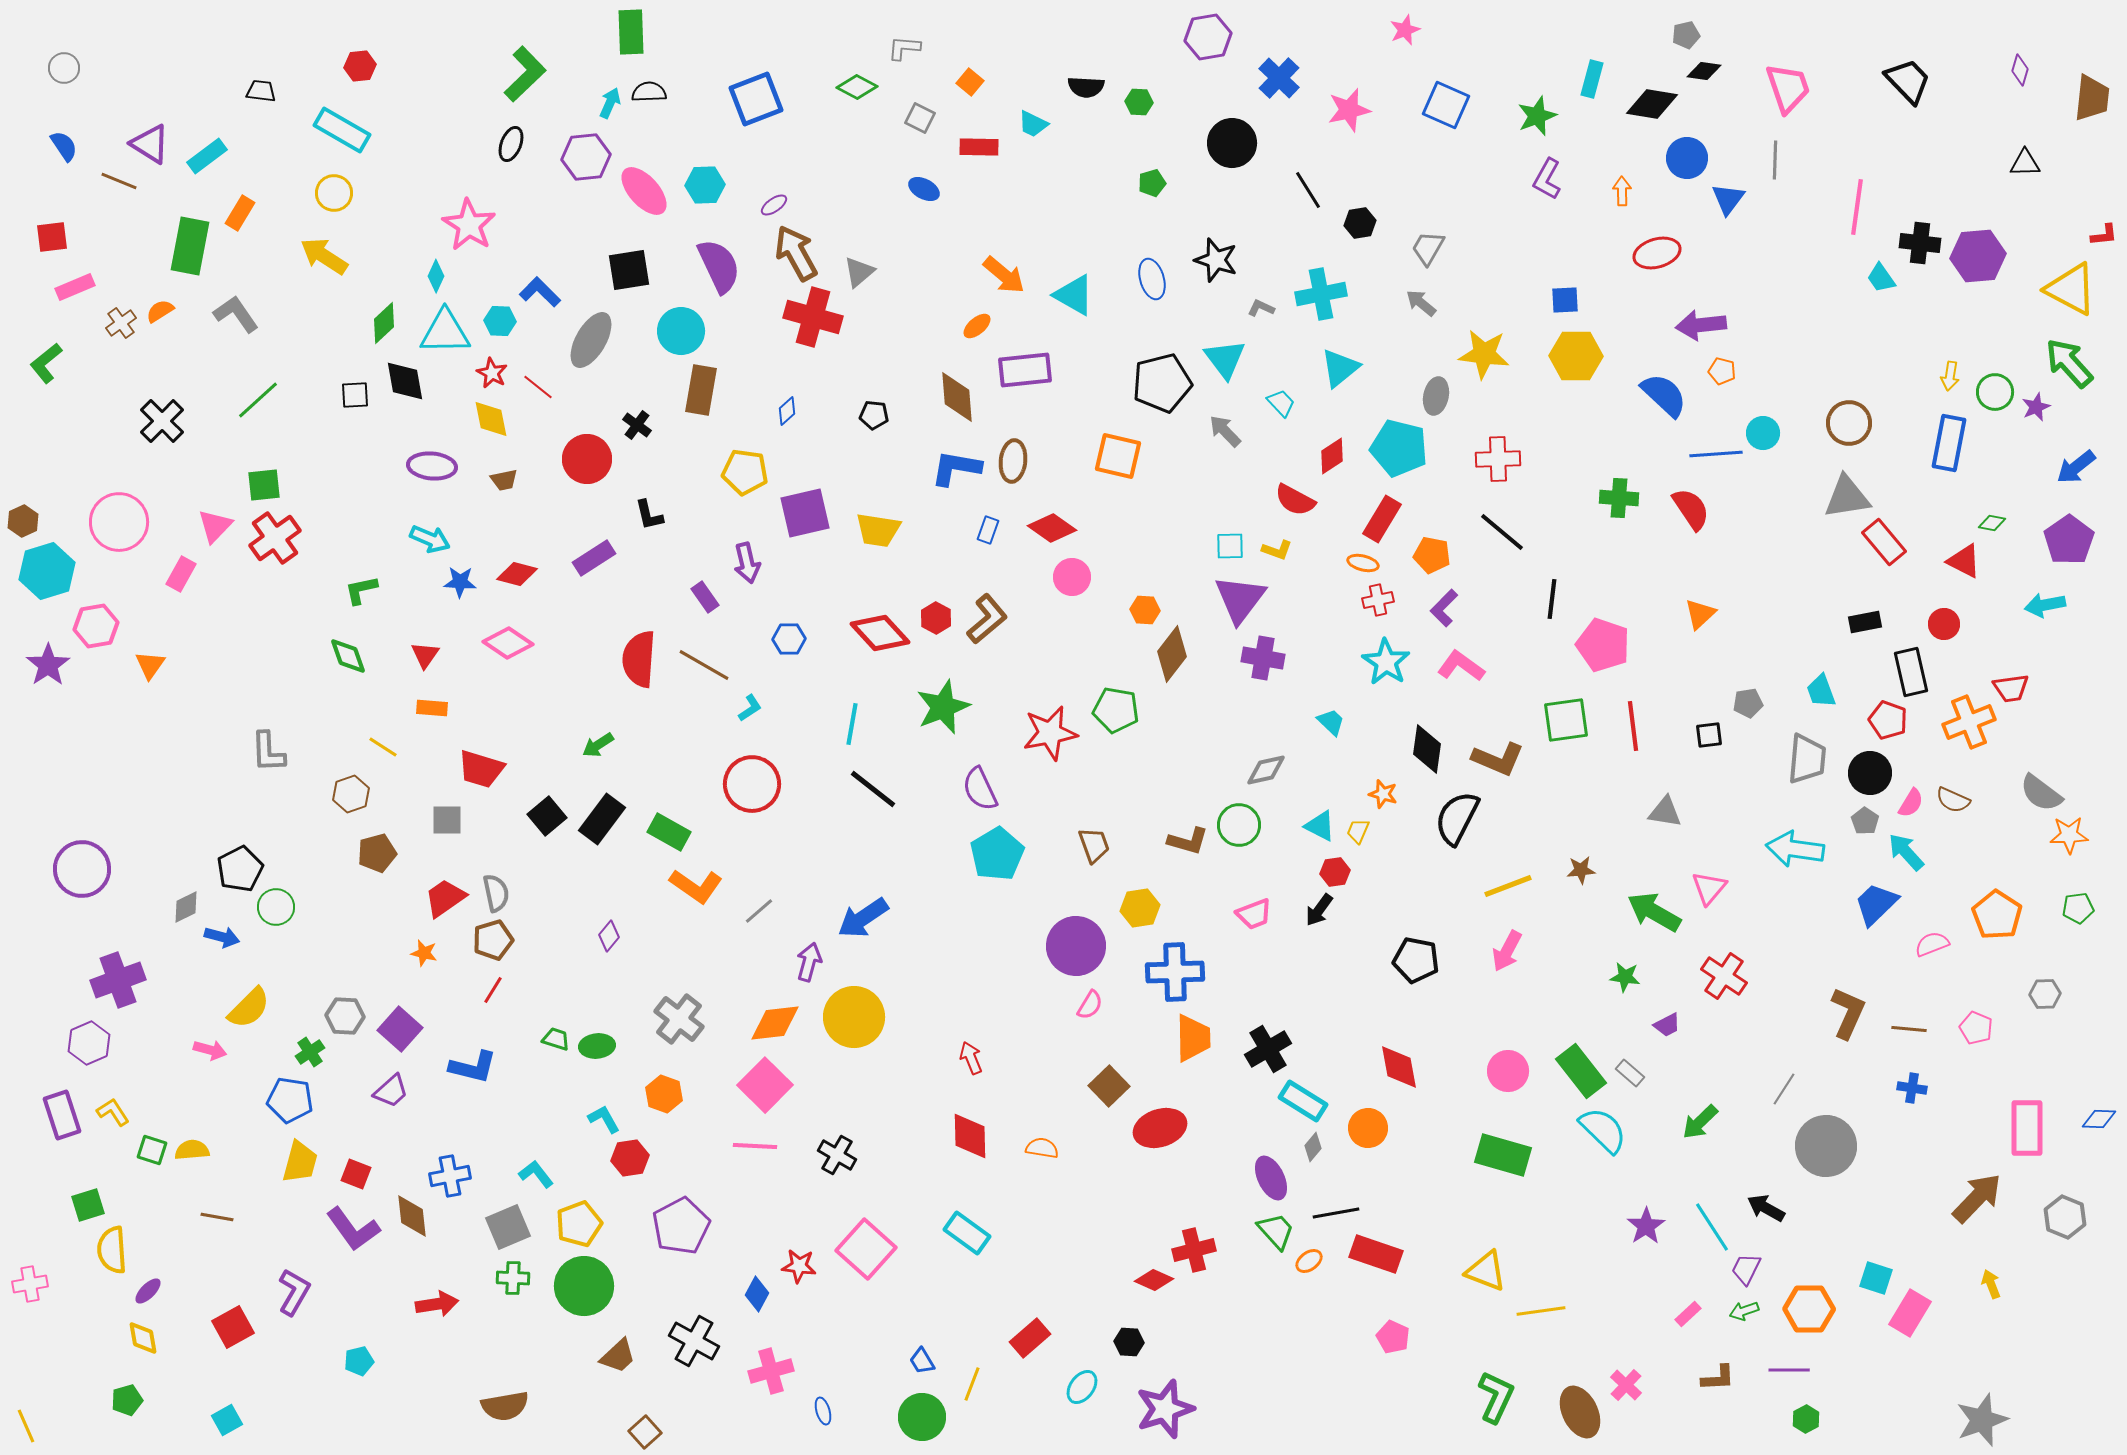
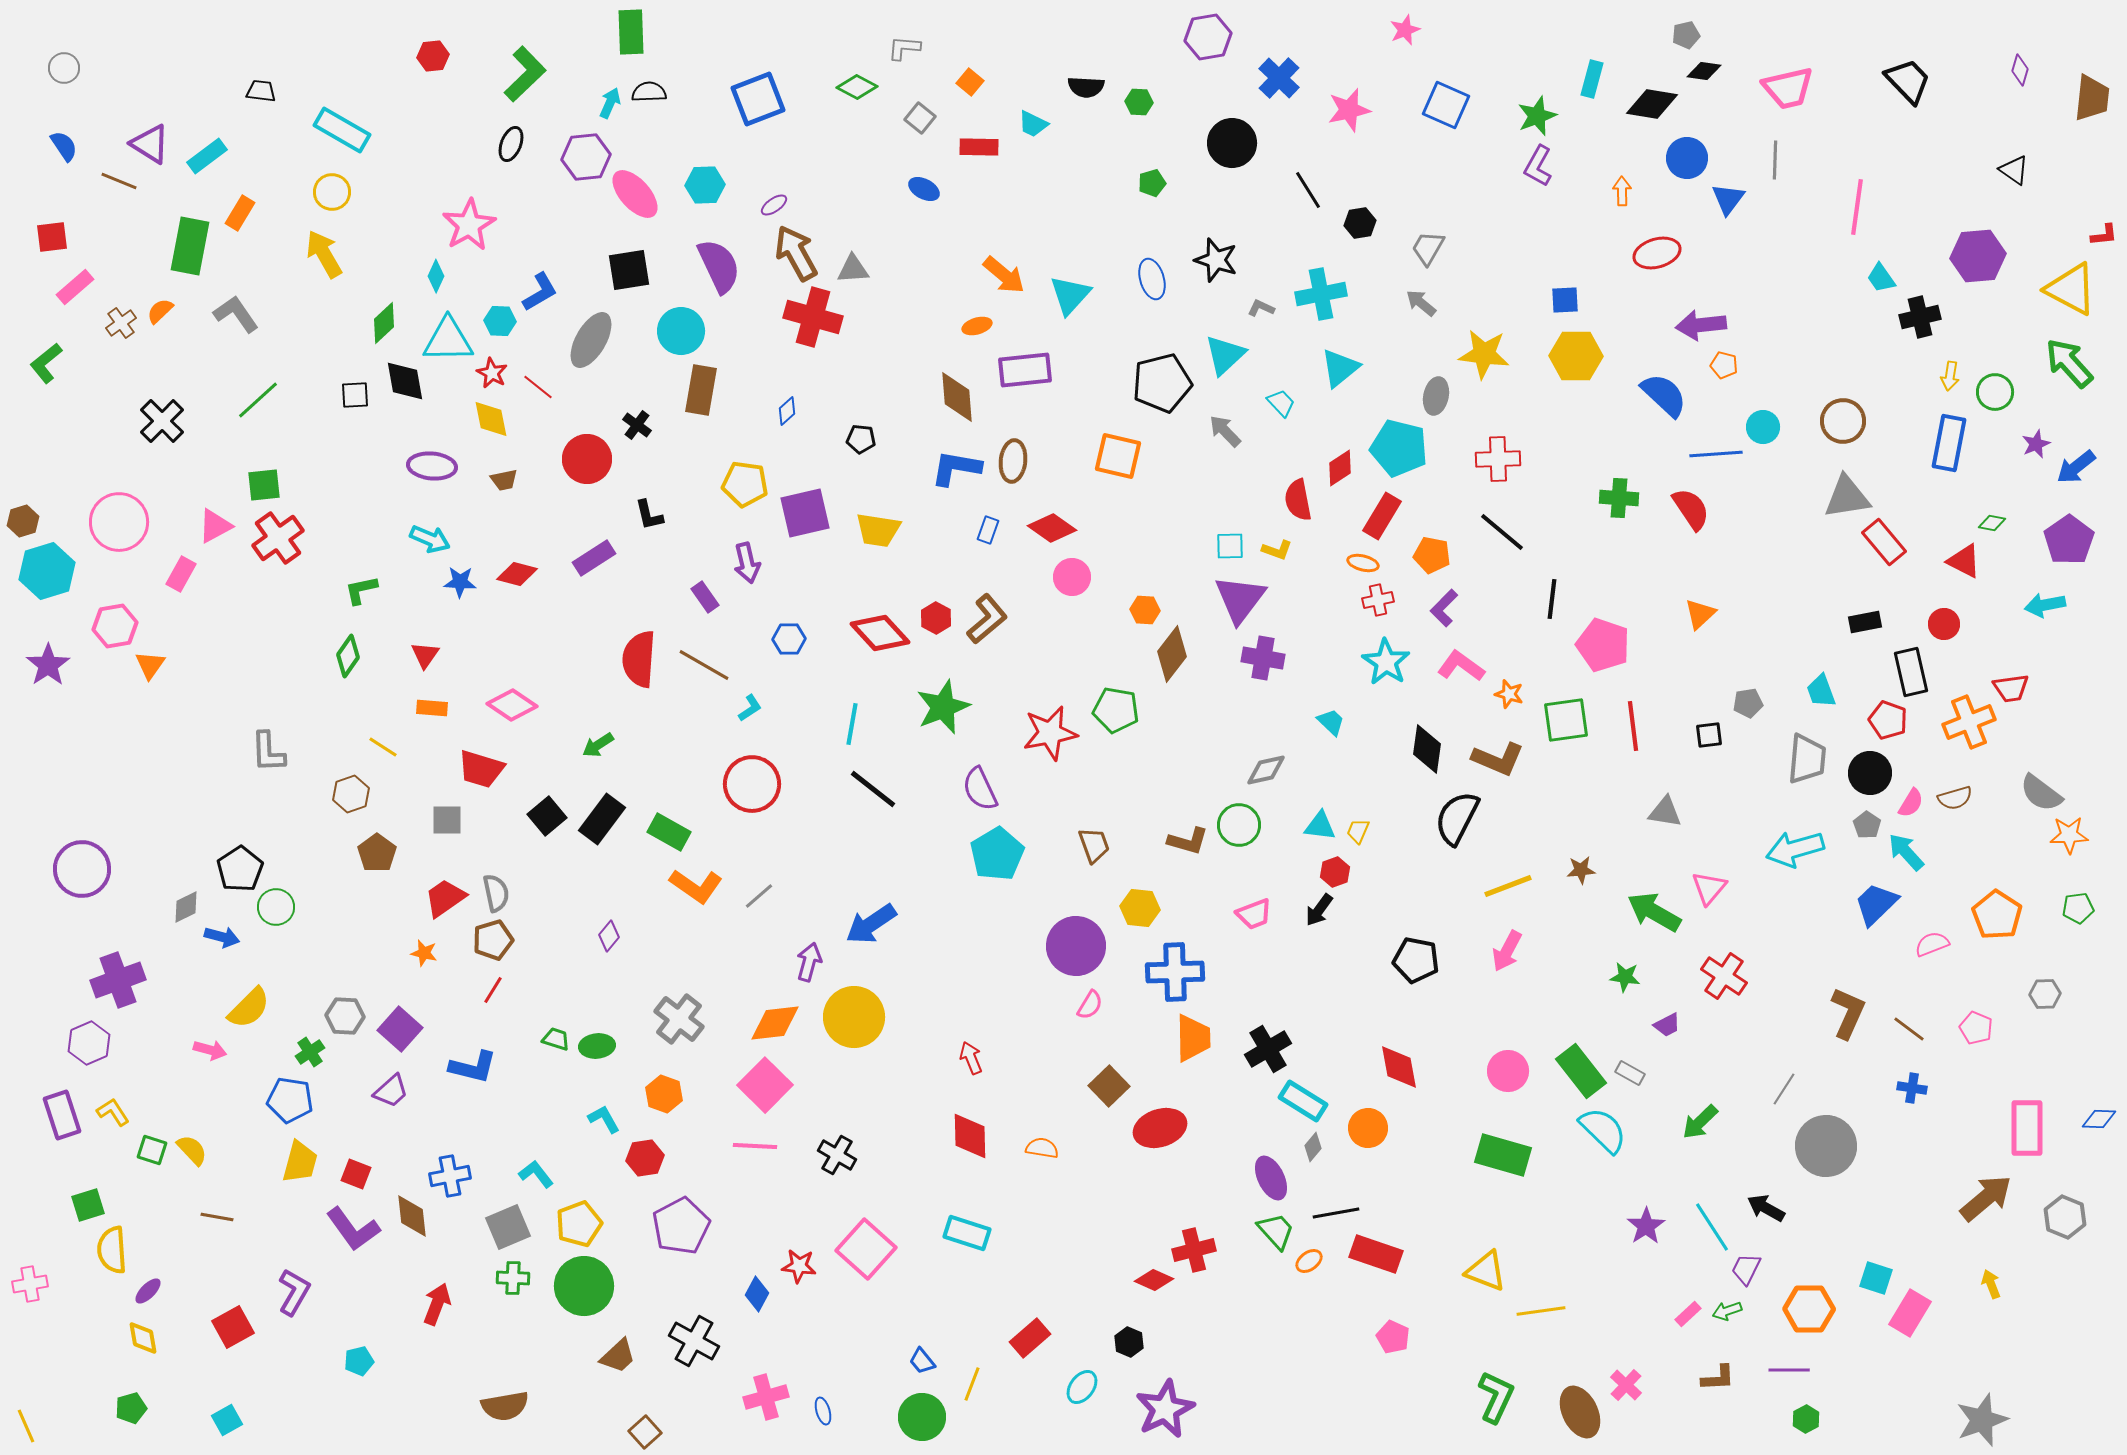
red hexagon at (360, 66): moved 73 px right, 10 px up
pink trapezoid at (1788, 88): rotated 96 degrees clockwise
blue square at (756, 99): moved 2 px right
gray square at (920, 118): rotated 12 degrees clockwise
black triangle at (2025, 163): moved 11 px left, 7 px down; rotated 36 degrees clockwise
purple L-shape at (1547, 179): moved 9 px left, 13 px up
pink ellipse at (644, 191): moved 9 px left, 3 px down
yellow circle at (334, 193): moved 2 px left, 1 px up
pink star at (469, 225): rotated 10 degrees clockwise
black cross at (1920, 243): moved 74 px down; rotated 21 degrees counterclockwise
yellow arrow at (324, 256): moved 2 px up; rotated 27 degrees clockwise
gray triangle at (859, 272): moved 6 px left, 3 px up; rotated 36 degrees clockwise
pink rectangle at (75, 287): rotated 18 degrees counterclockwise
blue L-shape at (540, 292): rotated 105 degrees clockwise
cyan triangle at (1074, 295): moved 4 px left; rotated 42 degrees clockwise
orange semicircle at (160, 311): rotated 12 degrees counterclockwise
orange ellipse at (977, 326): rotated 24 degrees clockwise
cyan triangle at (445, 332): moved 3 px right, 8 px down
cyan triangle at (1225, 359): moved 4 px up; rotated 24 degrees clockwise
orange pentagon at (1722, 371): moved 2 px right, 6 px up
purple star at (2036, 407): moved 37 px down
black pentagon at (874, 415): moved 13 px left, 24 px down
brown circle at (1849, 423): moved 6 px left, 2 px up
cyan circle at (1763, 433): moved 6 px up
red diamond at (1332, 456): moved 8 px right, 12 px down
yellow pentagon at (745, 472): moved 12 px down
red semicircle at (1295, 500): moved 3 px right; rotated 51 degrees clockwise
red rectangle at (1382, 519): moved 3 px up
brown hexagon at (23, 521): rotated 8 degrees clockwise
pink triangle at (215, 526): rotated 18 degrees clockwise
red cross at (275, 538): moved 3 px right
pink hexagon at (96, 626): moved 19 px right
pink diamond at (508, 643): moved 4 px right, 62 px down
green diamond at (348, 656): rotated 54 degrees clockwise
orange star at (1383, 794): moved 126 px right, 100 px up
brown semicircle at (1953, 800): moved 2 px right, 2 px up; rotated 40 degrees counterclockwise
gray pentagon at (1865, 821): moved 2 px right, 4 px down
cyan triangle at (1320, 826): rotated 20 degrees counterclockwise
cyan arrow at (1795, 849): rotated 24 degrees counterclockwise
brown pentagon at (377, 853): rotated 21 degrees counterclockwise
black pentagon at (240, 869): rotated 6 degrees counterclockwise
red hexagon at (1335, 872): rotated 12 degrees counterclockwise
yellow hexagon at (1140, 908): rotated 15 degrees clockwise
gray line at (759, 911): moved 15 px up
blue arrow at (863, 918): moved 8 px right, 6 px down
brown line at (1909, 1029): rotated 32 degrees clockwise
gray rectangle at (1630, 1073): rotated 12 degrees counterclockwise
yellow semicircle at (192, 1150): rotated 52 degrees clockwise
red hexagon at (630, 1158): moved 15 px right
brown arrow at (1977, 1198): moved 9 px right; rotated 6 degrees clockwise
cyan rectangle at (967, 1233): rotated 18 degrees counterclockwise
red arrow at (437, 1304): rotated 60 degrees counterclockwise
green arrow at (1744, 1311): moved 17 px left
black hexagon at (1129, 1342): rotated 20 degrees clockwise
blue trapezoid at (922, 1361): rotated 8 degrees counterclockwise
pink cross at (771, 1371): moved 5 px left, 26 px down
green pentagon at (127, 1400): moved 4 px right, 8 px down
purple star at (1165, 1409): rotated 8 degrees counterclockwise
